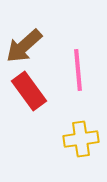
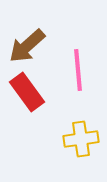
brown arrow: moved 3 px right
red rectangle: moved 2 px left, 1 px down
